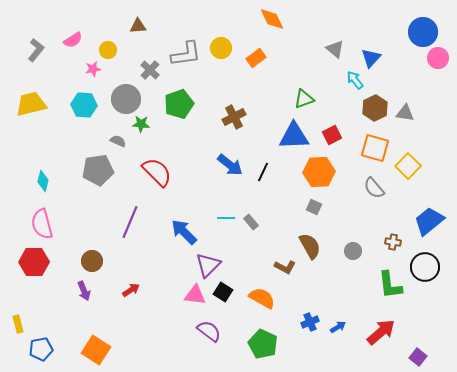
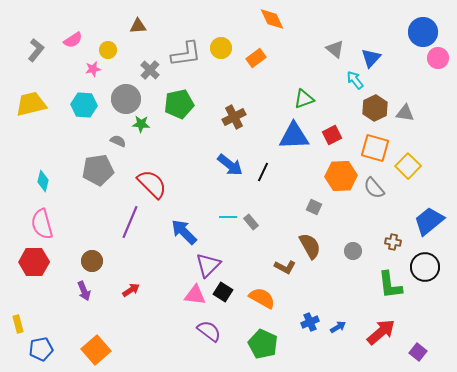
green pentagon at (179, 104): rotated 8 degrees clockwise
red semicircle at (157, 172): moved 5 px left, 12 px down
orange hexagon at (319, 172): moved 22 px right, 4 px down
cyan line at (226, 218): moved 2 px right, 1 px up
orange square at (96, 350): rotated 16 degrees clockwise
purple square at (418, 357): moved 5 px up
